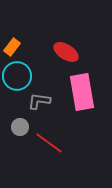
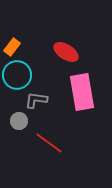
cyan circle: moved 1 px up
gray L-shape: moved 3 px left, 1 px up
gray circle: moved 1 px left, 6 px up
